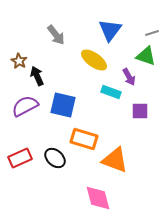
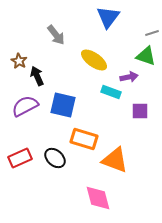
blue triangle: moved 2 px left, 13 px up
purple arrow: rotated 72 degrees counterclockwise
